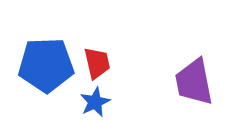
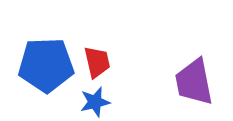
red trapezoid: moved 1 px up
blue star: rotated 12 degrees clockwise
